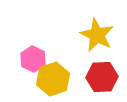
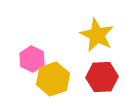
pink hexagon: moved 1 px left
